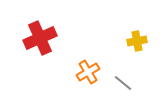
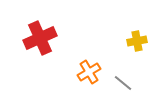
orange cross: moved 1 px right
